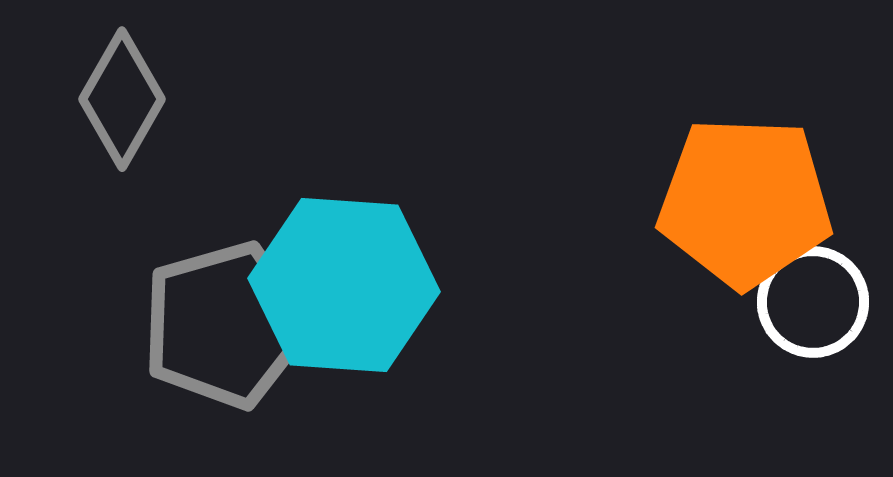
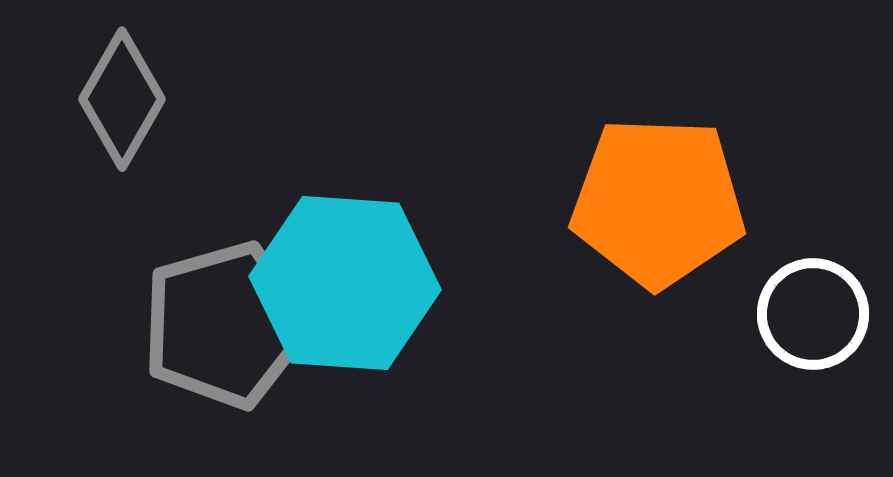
orange pentagon: moved 87 px left
cyan hexagon: moved 1 px right, 2 px up
white circle: moved 12 px down
